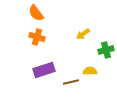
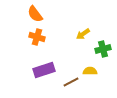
orange semicircle: moved 1 px left, 1 px down
green cross: moved 3 px left, 1 px up
brown line: rotated 14 degrees counterclockwise
